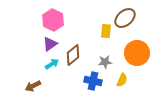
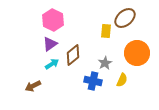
gray star: moved 1 px down; rotated 24 degrees counterclockwise
